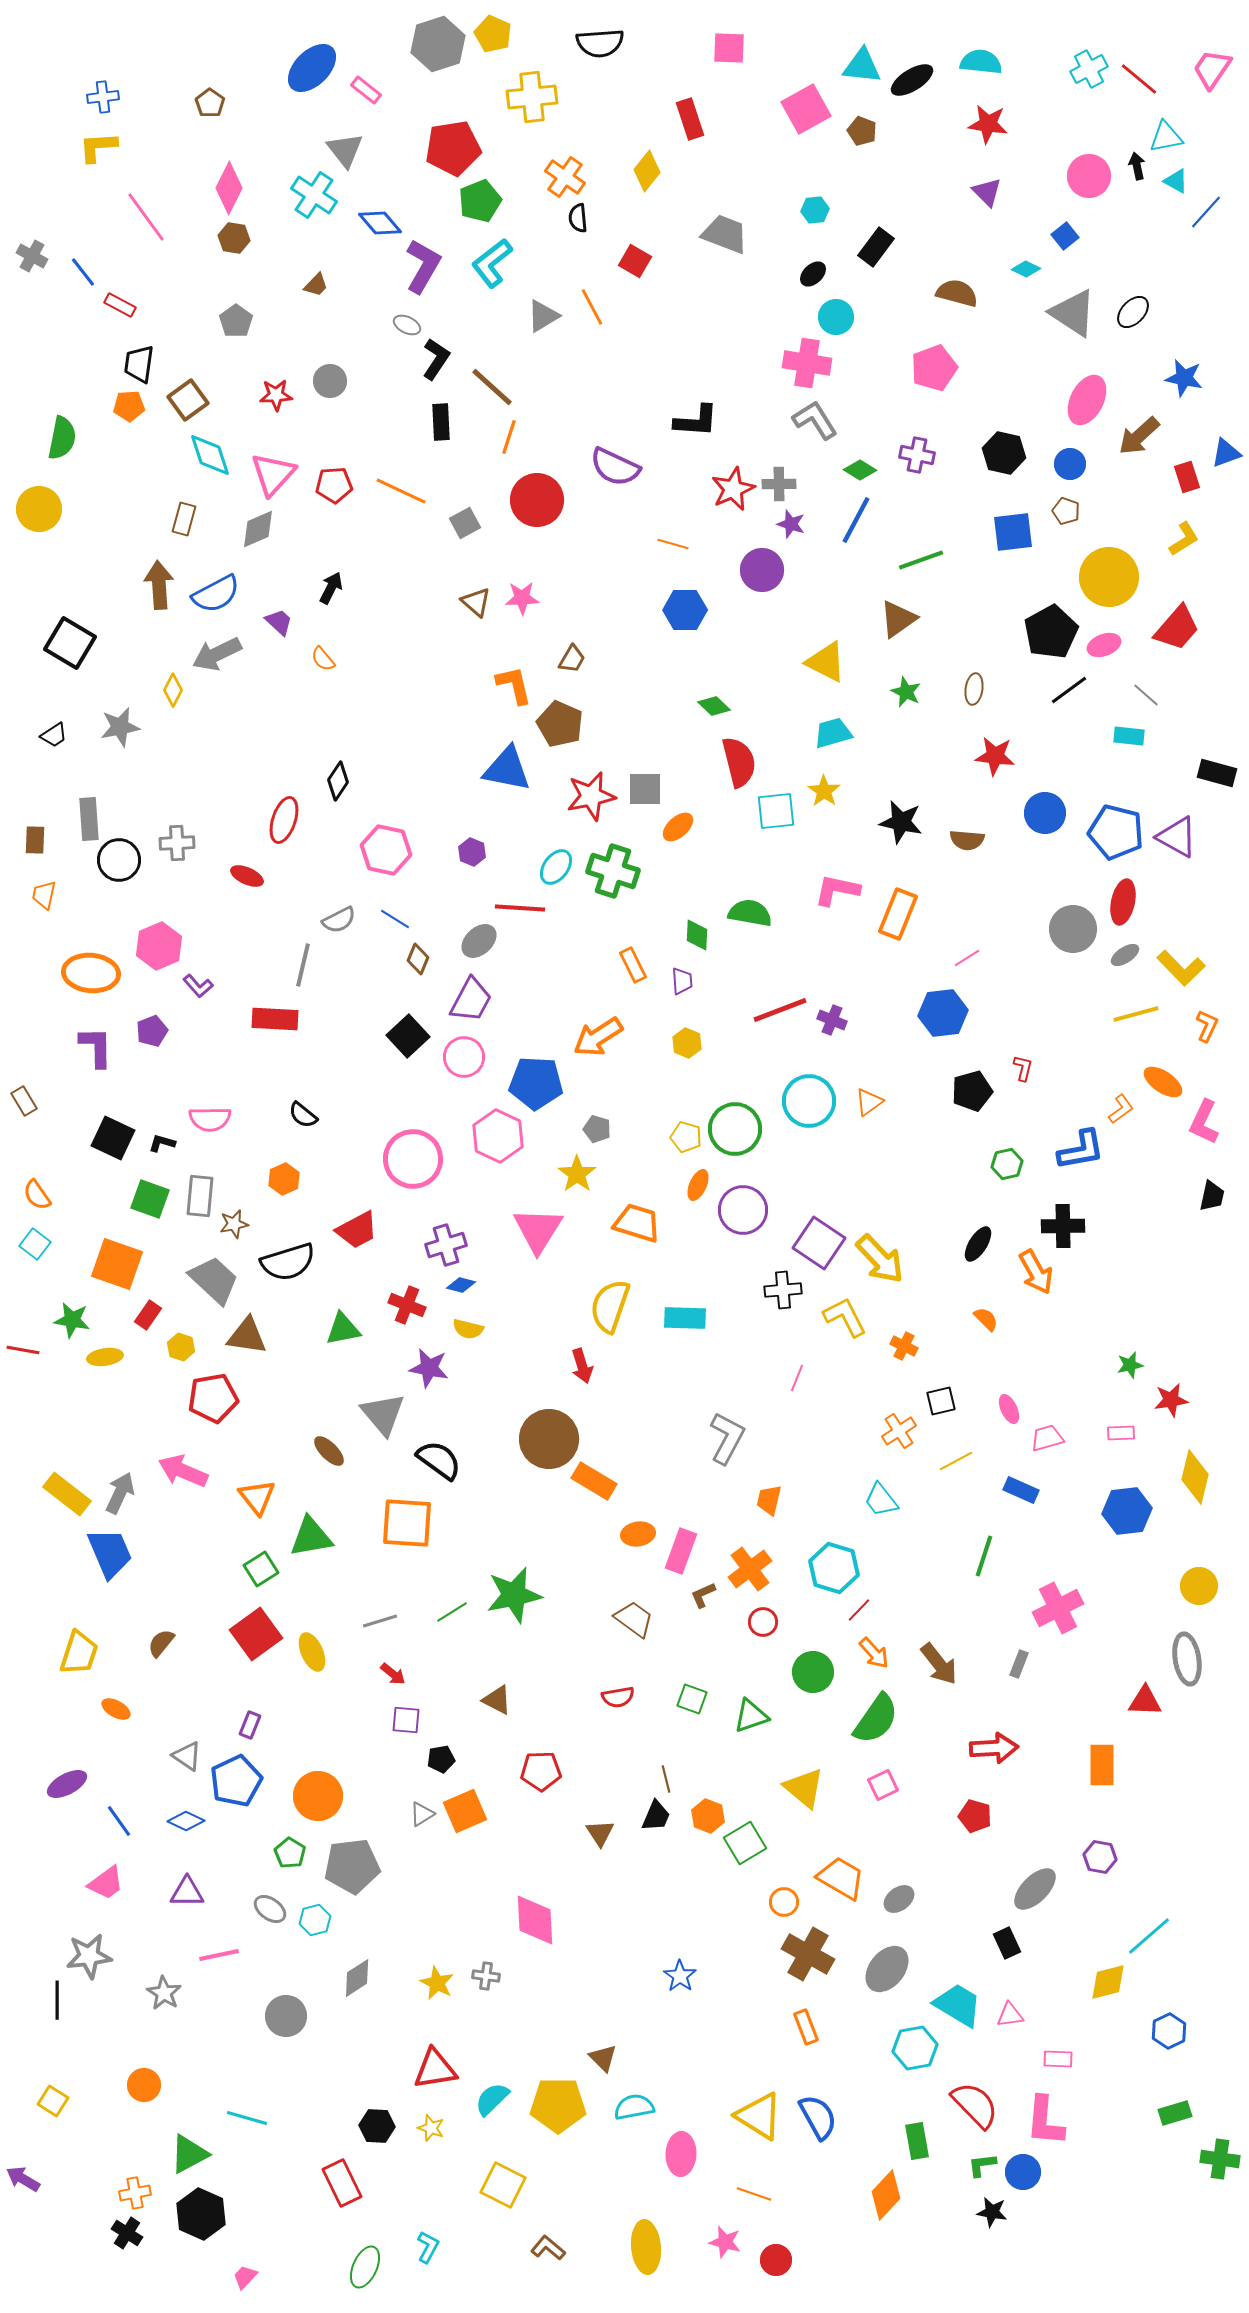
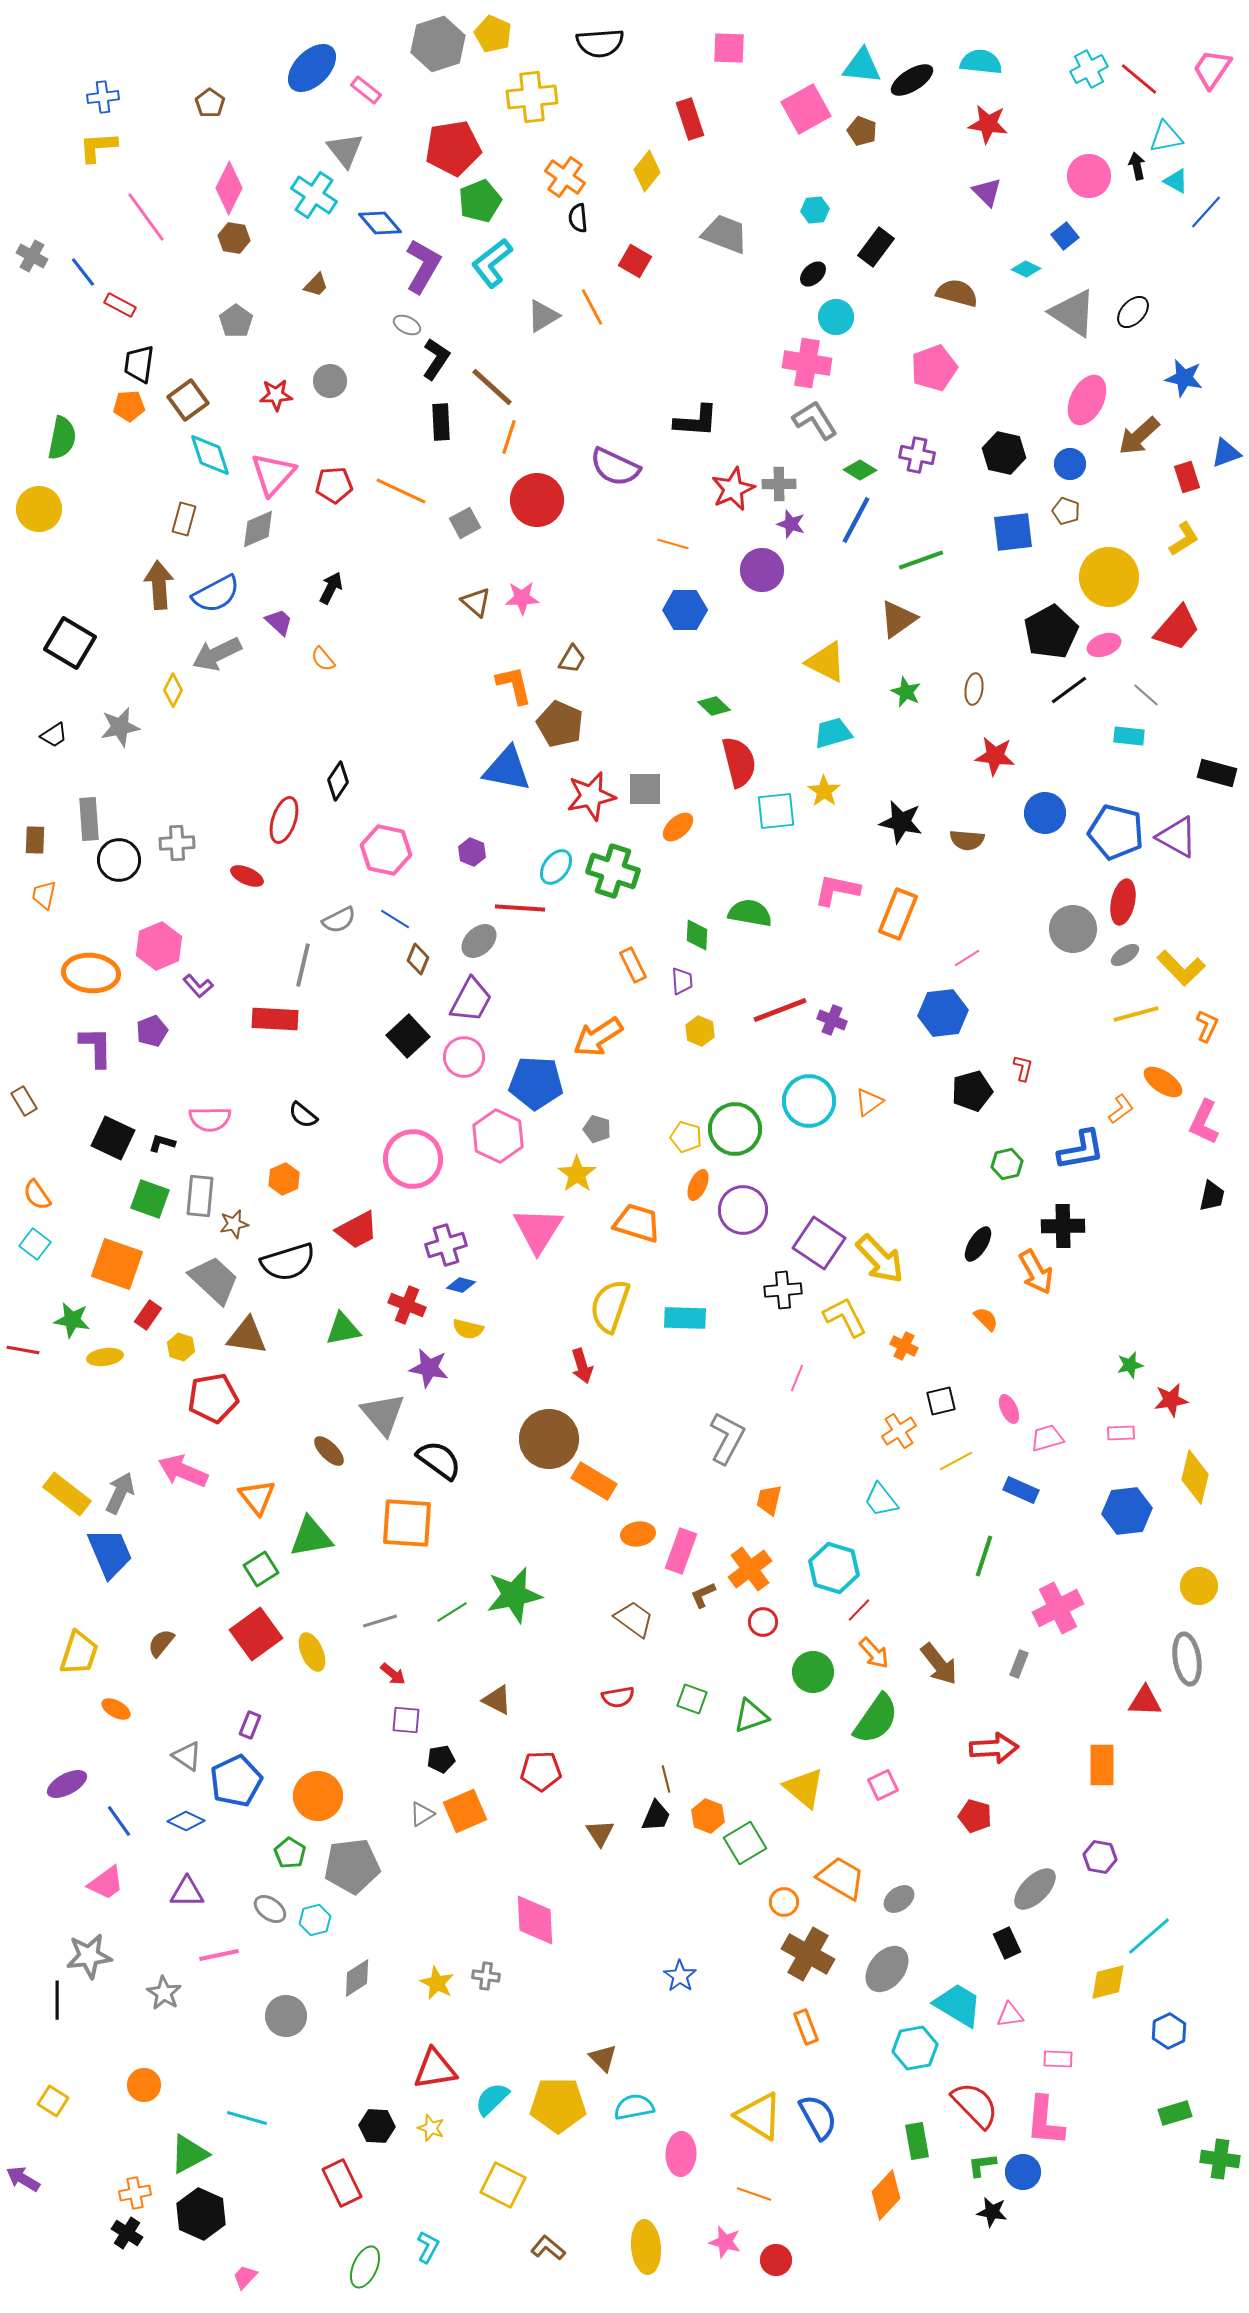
yellow hexagon at (687, 1043): moved 13 px right, 12 px up
